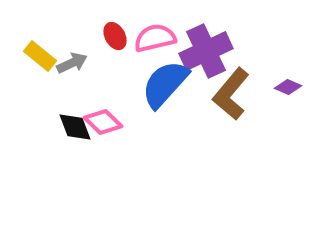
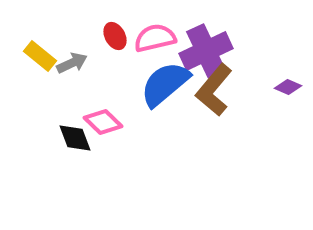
blue semicircle: rotated 8 degrees clockwise
brown L-shape: moved 17 px left, 4 px up
black diamond: moved 11 px down
